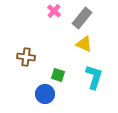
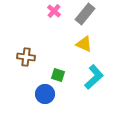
gray rectangle: moved 3 px right, 4 px up
cyan L-shape: rotated 30 degrees clockwise
